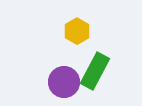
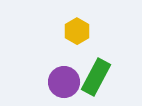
green rectangle: moved 1 px right, 6 px down
